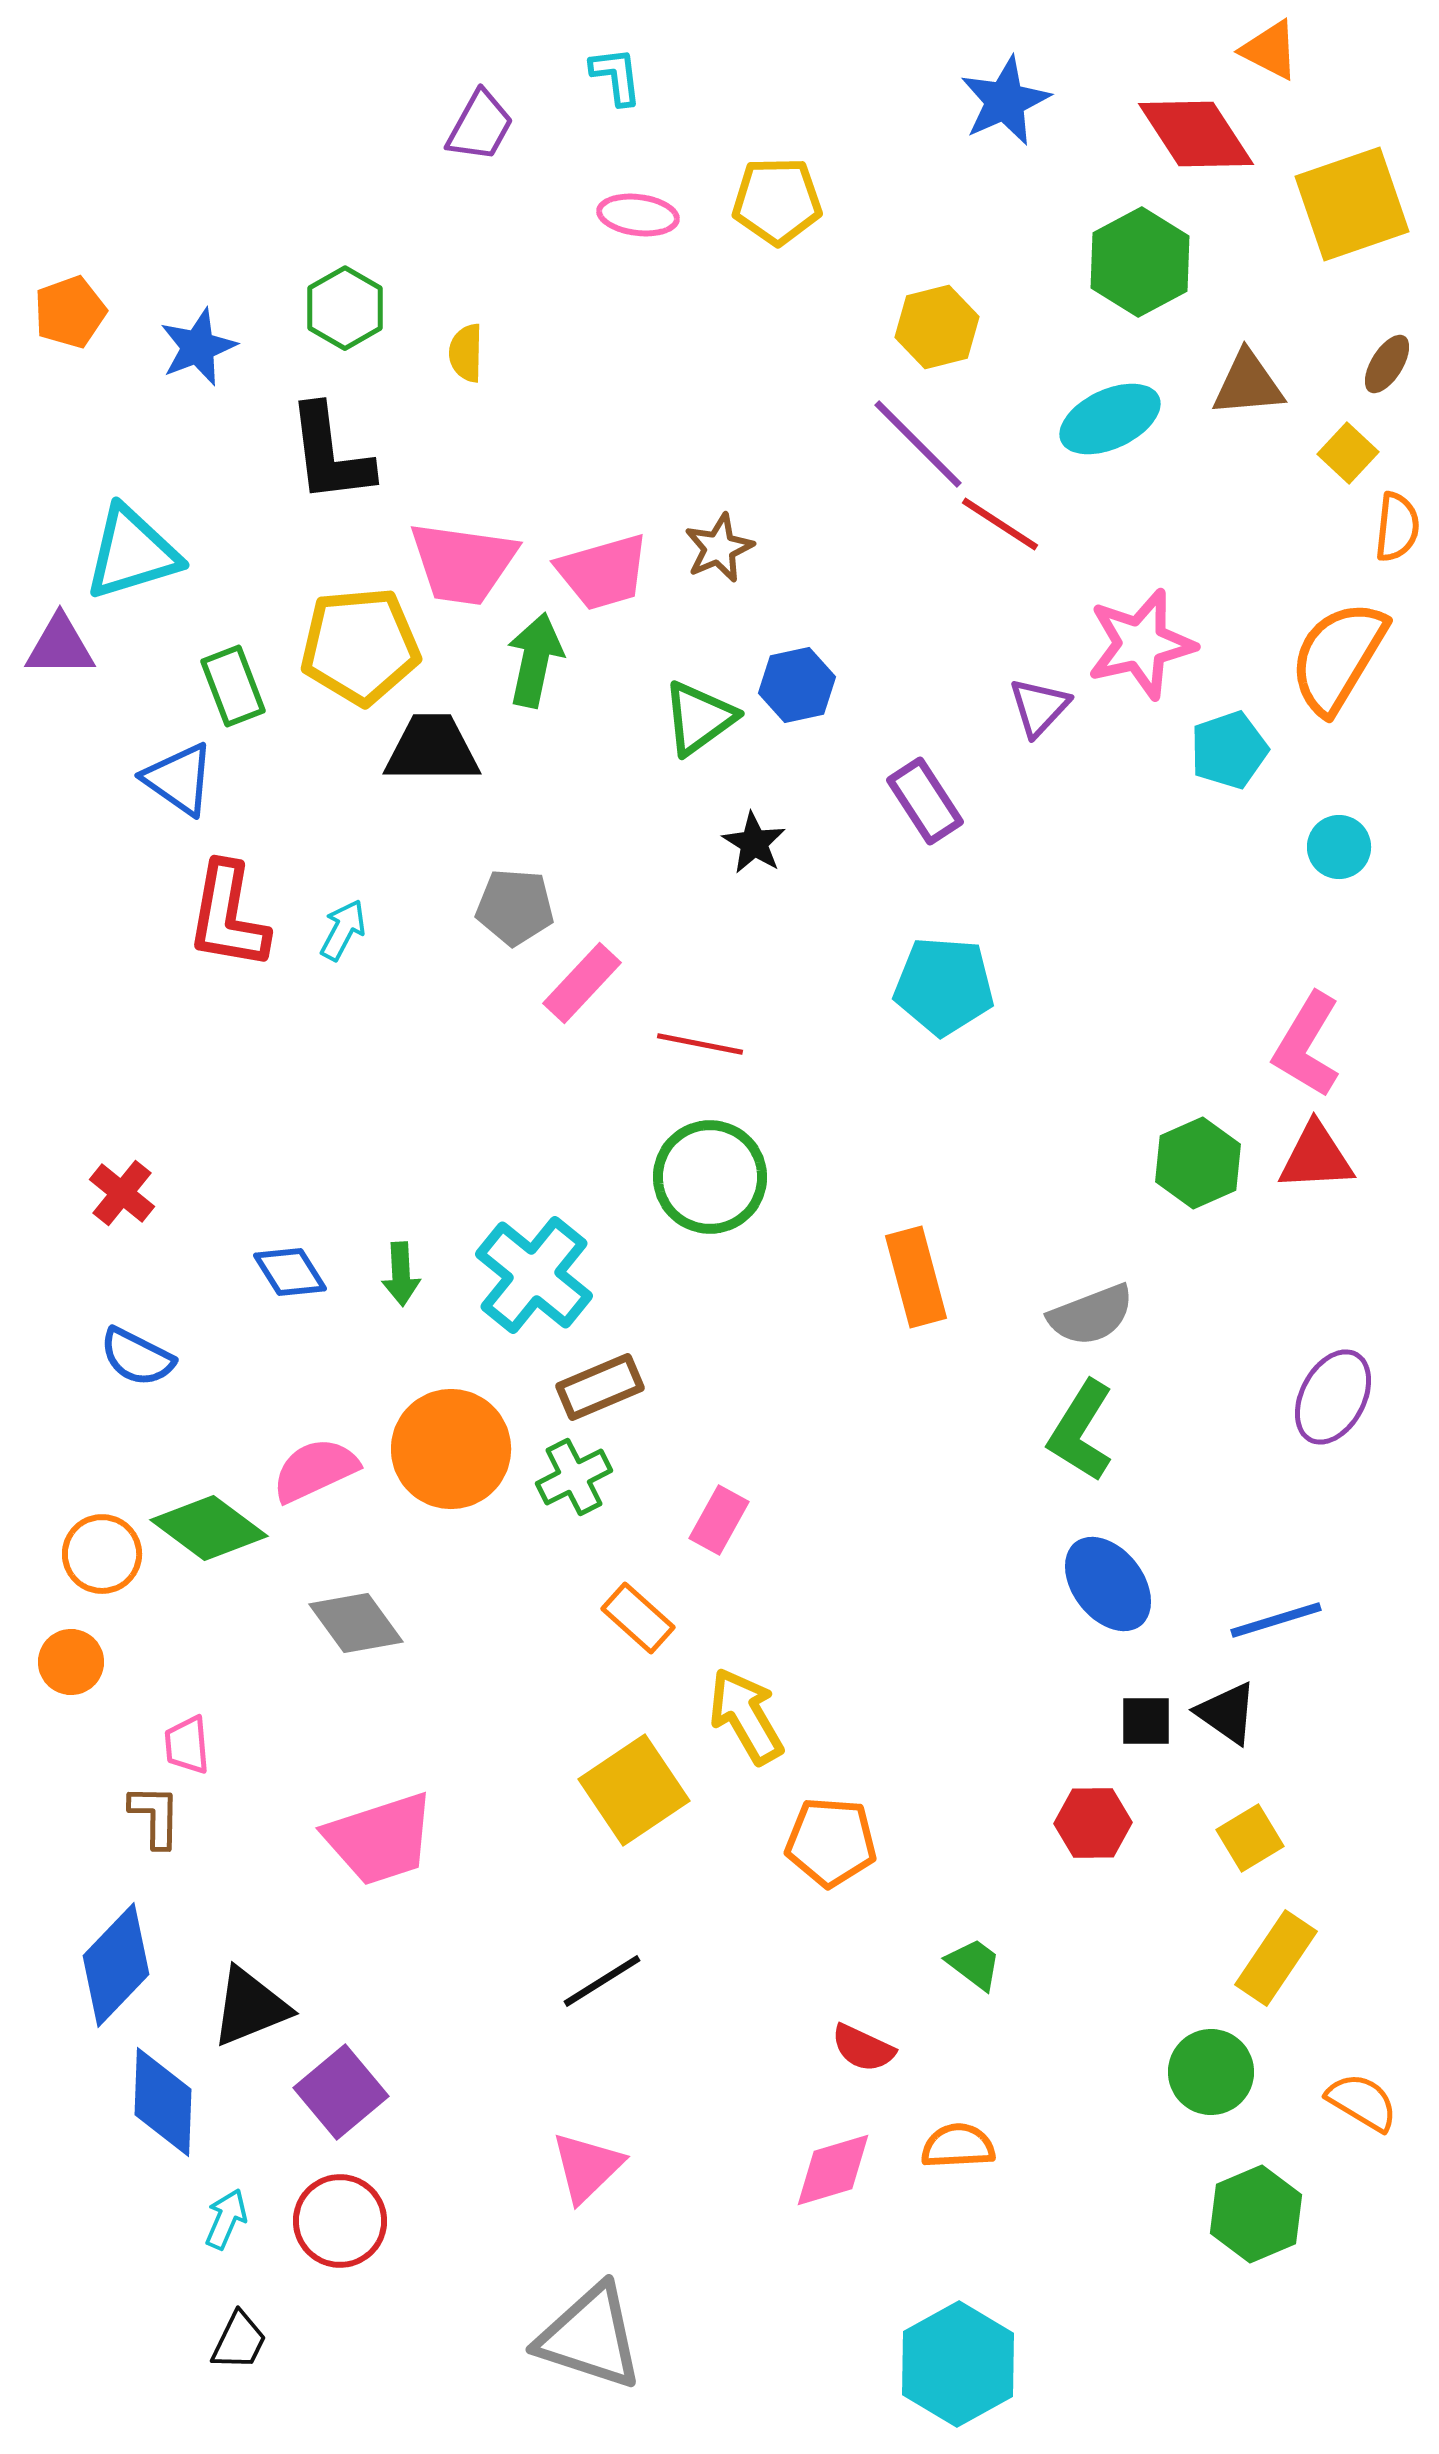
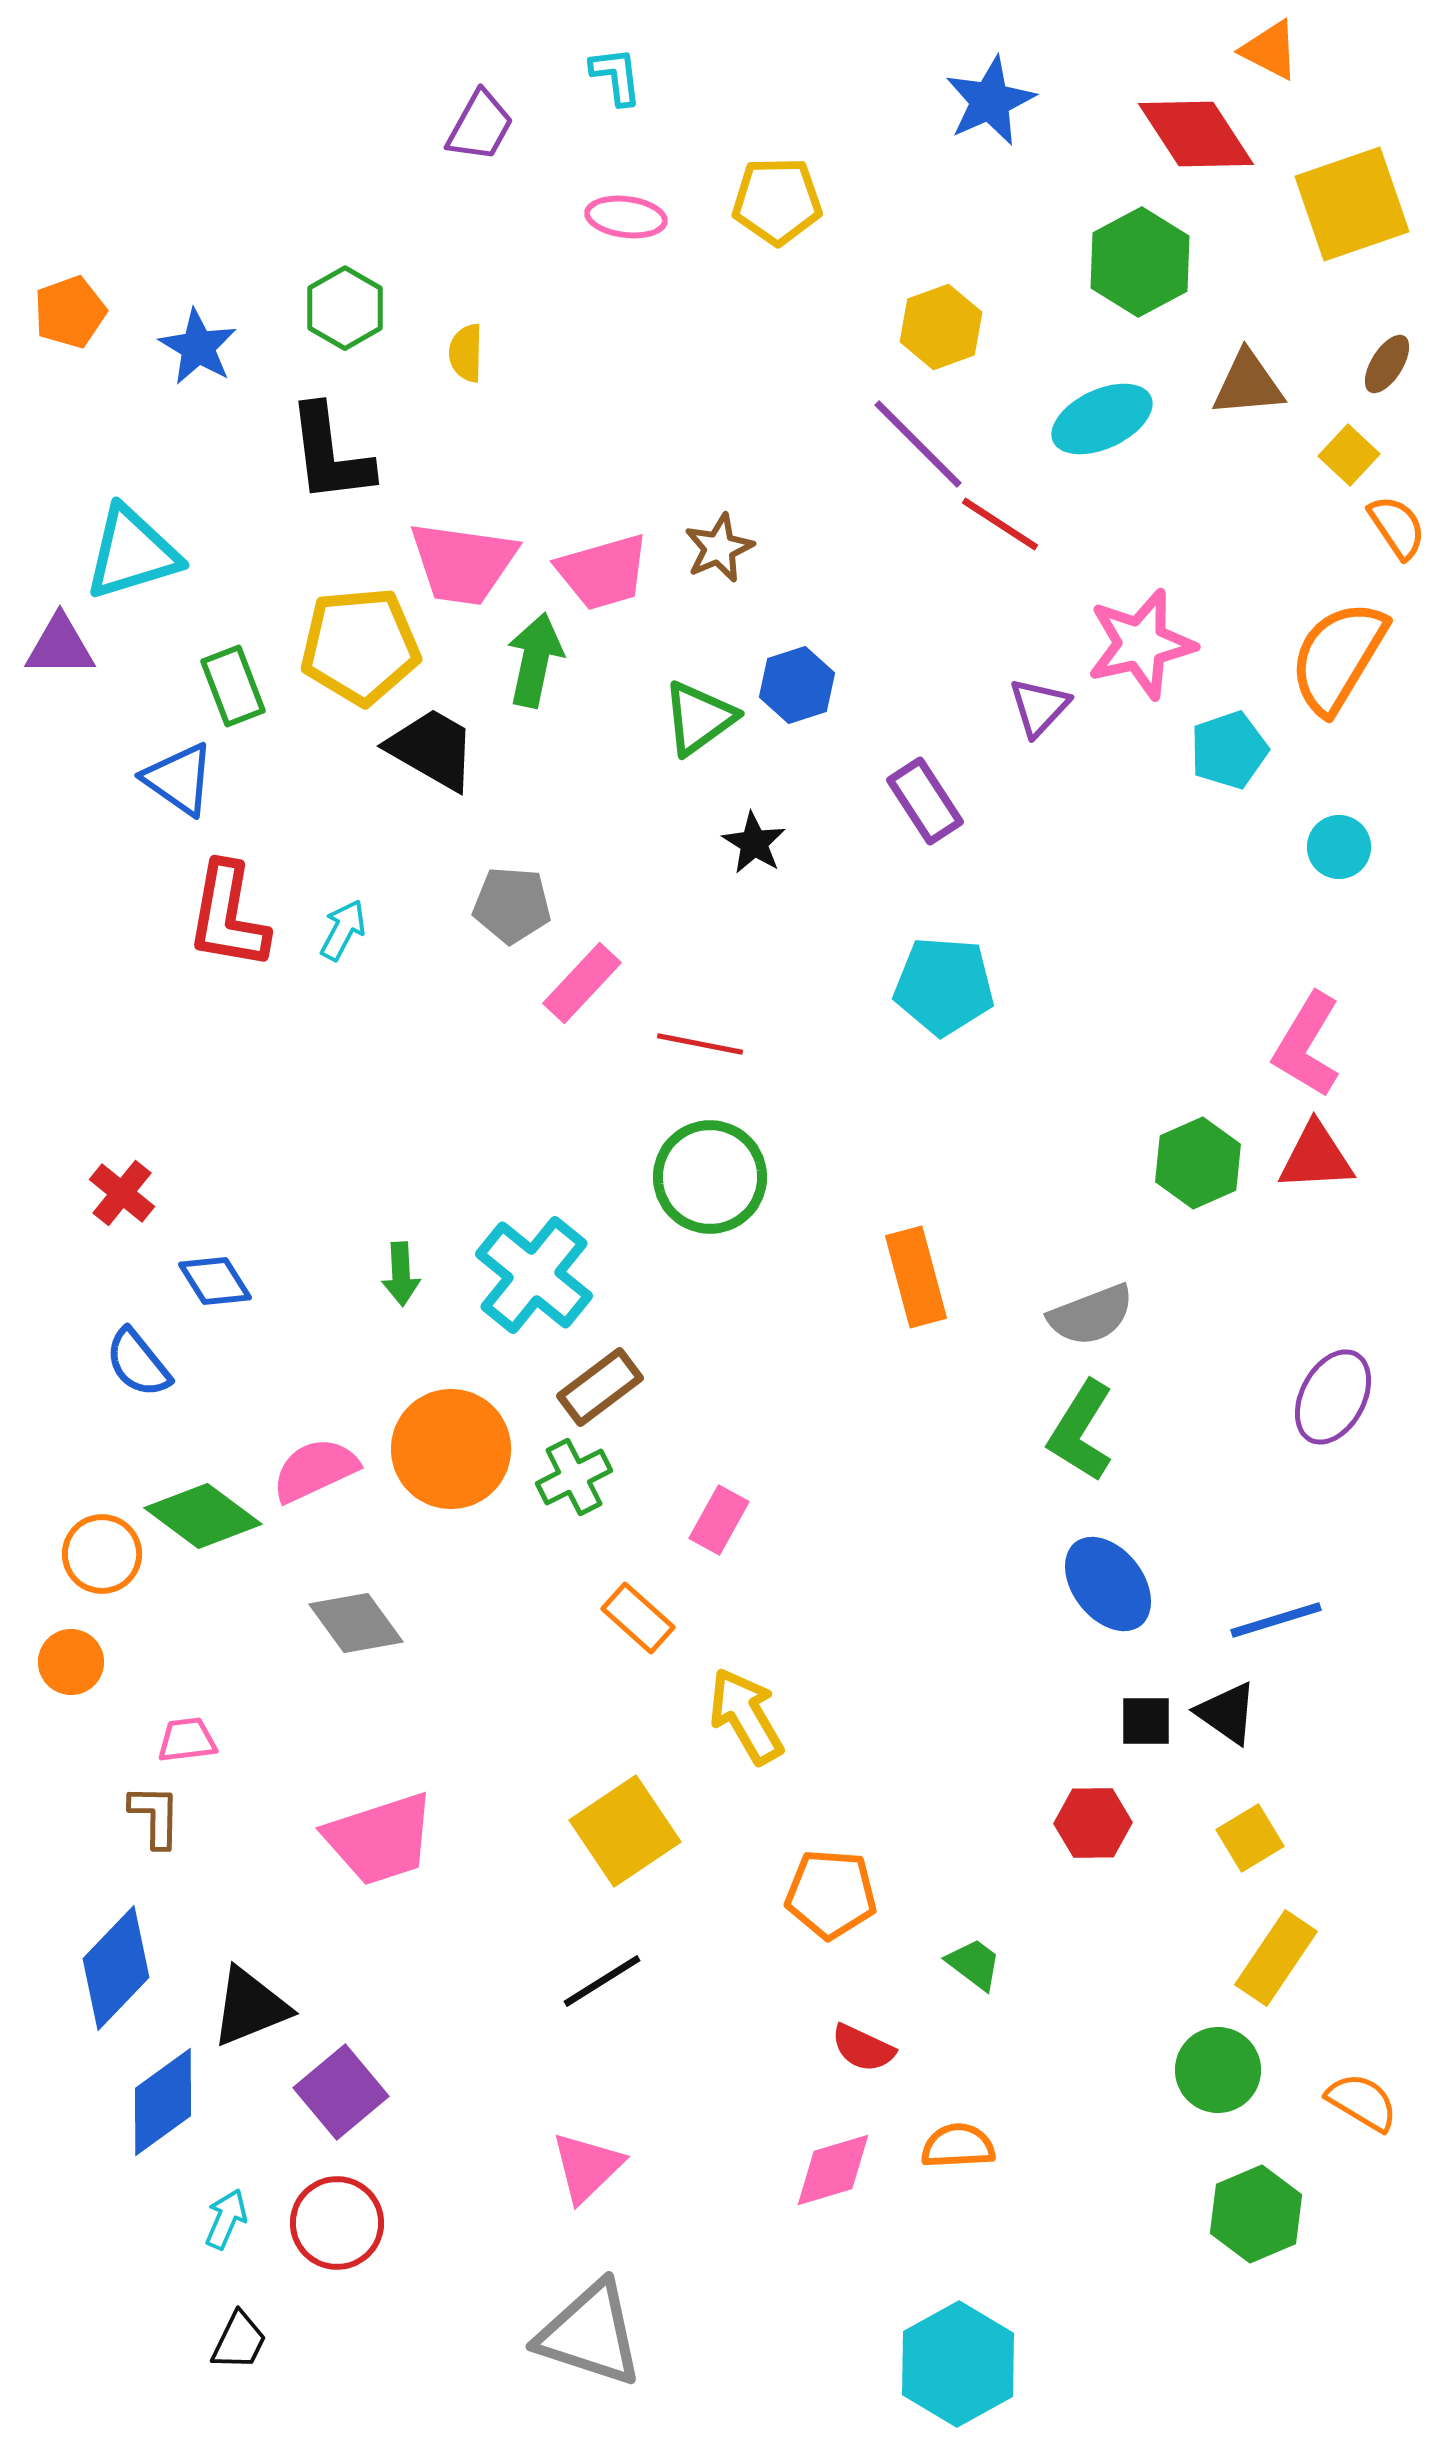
blue star at (1005, 101): moved 15 px left
pink ellipse at (638, 215): moved 12 px left, 2 px down
yellow hexagon at (937, 327): moved 4 px right; rotated 6 degrees counterclockwise
blue star at (198, 347): rotated 20 degrees counterclockwise
cyan ellipse at (1110, 419): moved 8 px left
yellow square at (1348, 453): moved 1 px right, 2 px down
orange semicircle at (1397, 527): rotated 40 degrees counterclockwise
blue hexagon at (797, 685): rotated 6 degrees counterclockwise
black trapezoid at (432, 749): rotated 30 degrees clockwise
gray pentagon at (515, 907): moved 3 px left, 2 px up
blue diamond at (290, 1272): moved 75 px left, 9 px down
blue semicircle at (137, 1357): moved 1 px right, 6 px down; rotated 24 degrees clockwise
brown rectangle at (600, 1387): rotated 14 degrees counterclockwise
green diamond at (209, 1528): moved 6 px left, 12 px up
pink trapezoid at (187, 1745): moved 5 px up; rotated 88 degrees clockwise
yellow square at (634, 1790): moved 9 px left, 41 px down
orange pentagon at (831, 1842): moved 52 px down
blue diamond at (116, 1965): moved 3 px down
green circle at (1211, 2072): moved 7 px right, 2 px up
blue diamond at (163, 2102): rotated 52 degrees clockwise
red circle at (340, 2221): moved 3 px left, 2 px down
gray triangle at (590, 2337): moved 3 px up
